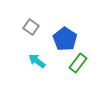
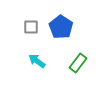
gray square: rotated 35 degrees counterclockwise
blue pentagon: moved 4 px left, 12 px up
